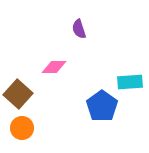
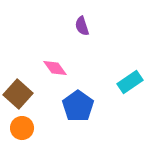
purple semicircle: moved 3 px right, 3 px up
pink diamond: moved 1 px right, 1 px down; rotated 55 degrees clockwise
cyan rectangle: rotated 30 degrees counterclockwise
blue pentagon: moved 24 px left
